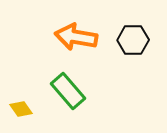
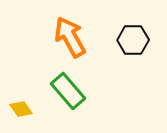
orange arrow: moved 6 px left; rotated 51 degrees clockwise
